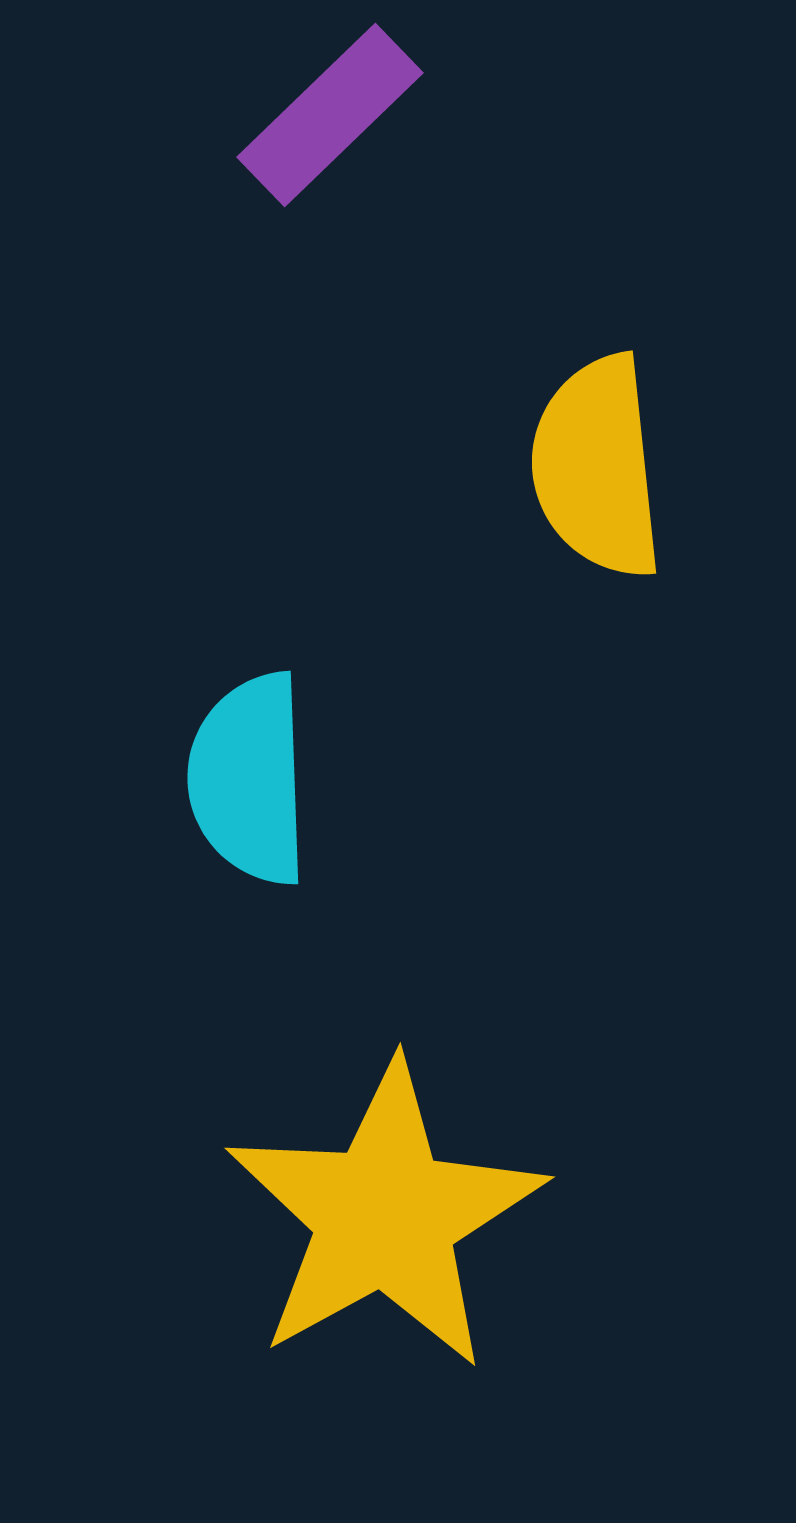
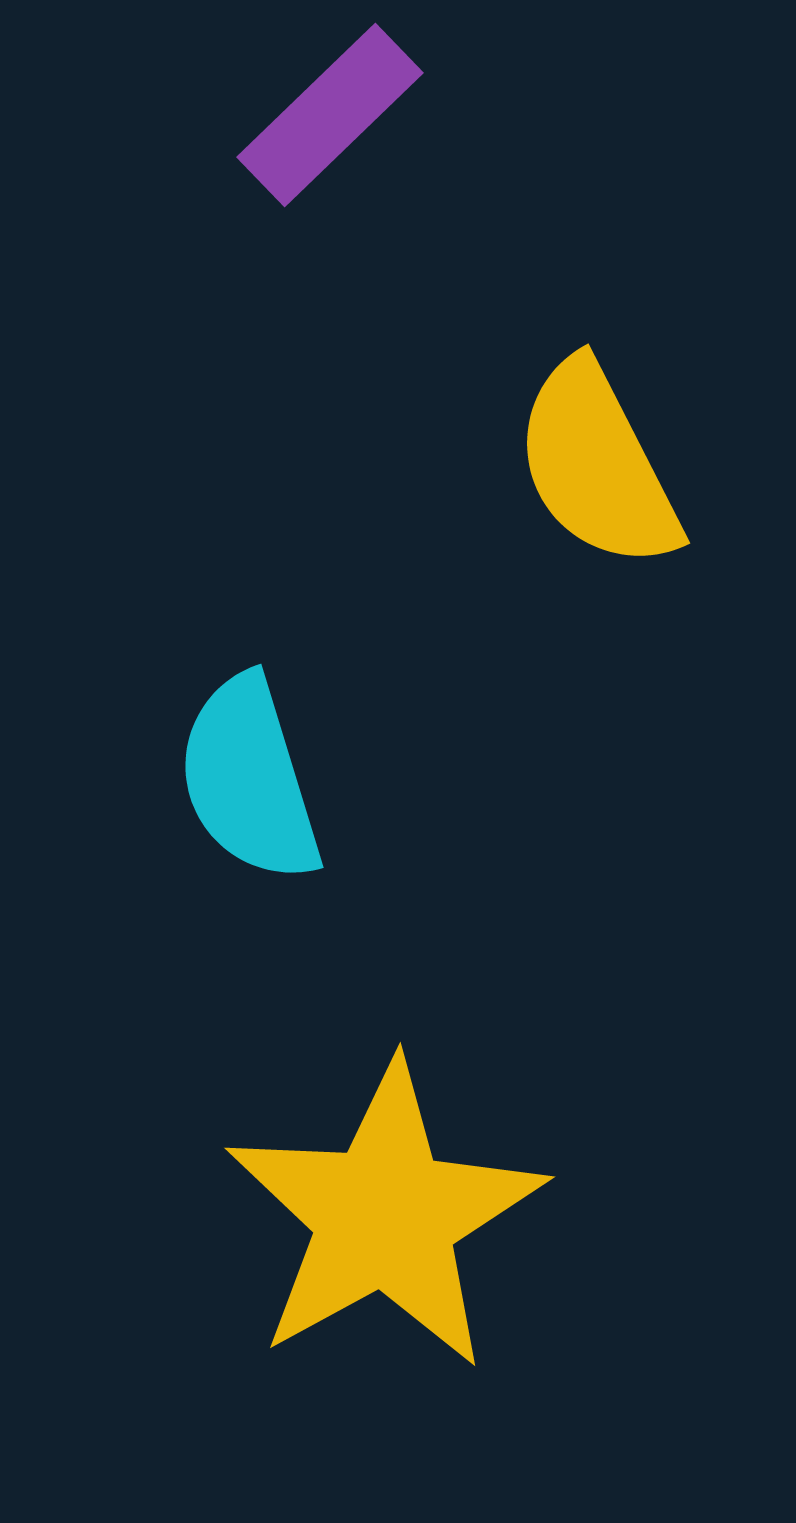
yellow semicircle: moved 2 px up; rotated 21 degrees counterclockwise
cyan semicircle: rotated 15 degrees counterclockwise
